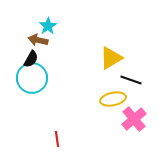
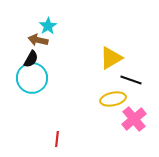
red line: rotated 14 degrees clockwise
